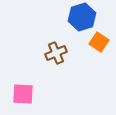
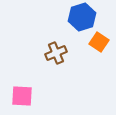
pink square: moved 1 px left, 2 px down
